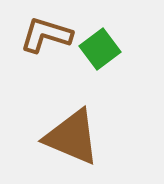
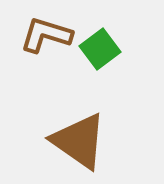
brown triangle: moved 7 px right, 4 px down; rotated 12 degrees clockwise
